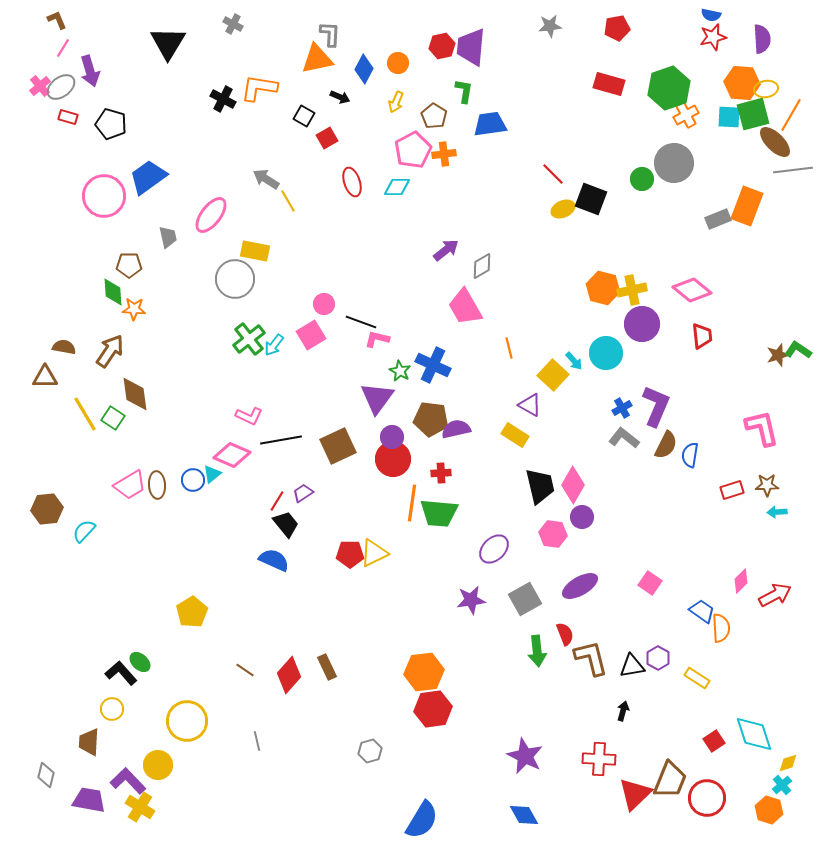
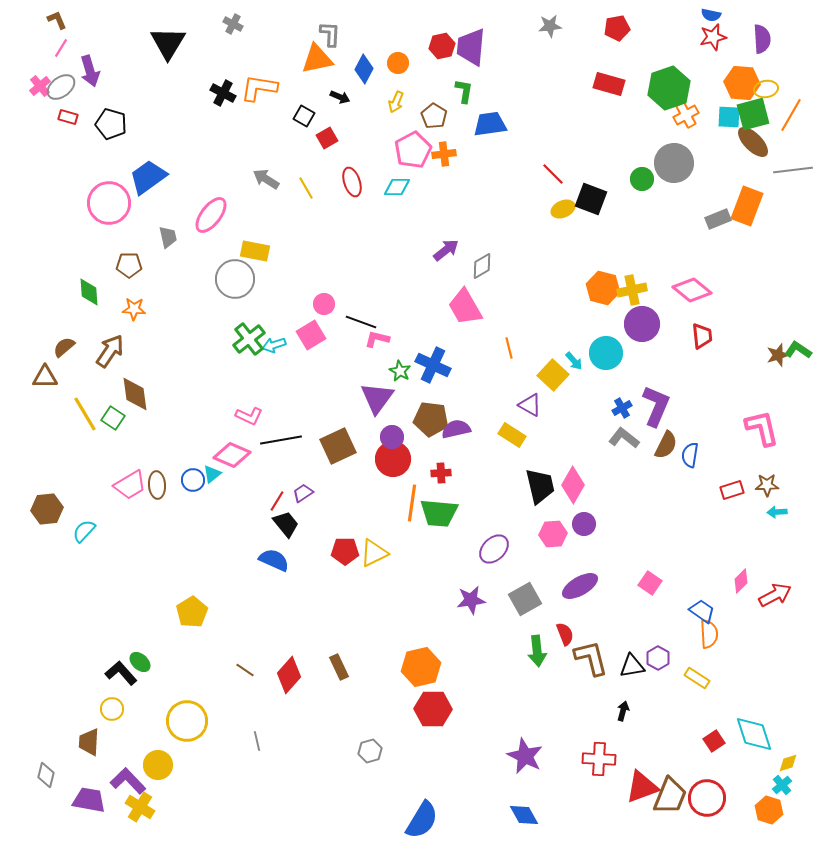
pink line at (63, 48): moved 2 px left
black cross at (223, 99): moved 6 px up
brown ellipse at (775, 142): moved 22 px left
pink circle at (104, 196): moved 5 px right, 7 px down
yellow line at (288, 201): moved 18 px right, 13 px up
green diamond at (113, 292): moved 24 px left
cyan arrow at (274, 345): rotated 35 degrees clockwise
brown semicircle at (64, 347): rotated 50 degrees counterclockwise
yellow rectangle at (515, 435): moved 3 px left
purple circle at (582, 517): moved 2 px right, 7 px down
pink hexagon at (553, 534): rotated 12 degrees counterclockwise
red pentagon at (350, 554): moved 5 px left, 3 px up
orange semicircle at (721, 628): moved 12 px left, 6 px down
brown rectangle at (327, 667): moved 12 px right
orange hexagon at (424, 672): moved 3 px left, 5 px up; rotated 6 degrees counterclockwise
red hexagon at (433, 709): rotated 9 degrees clockwise
brown trapezoid at (670, 780): moved 16 px down
red triangle at (635, 794): moved 7 px right, 7 px up; rotated 24 degrees clockwise
